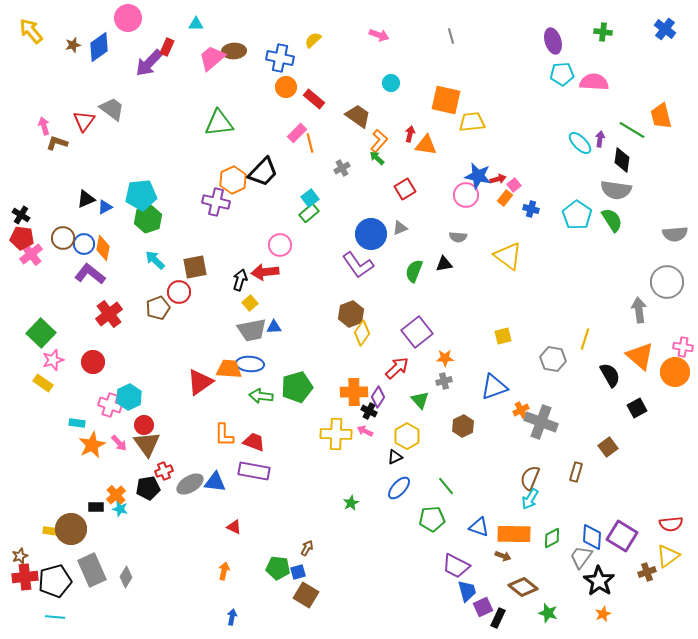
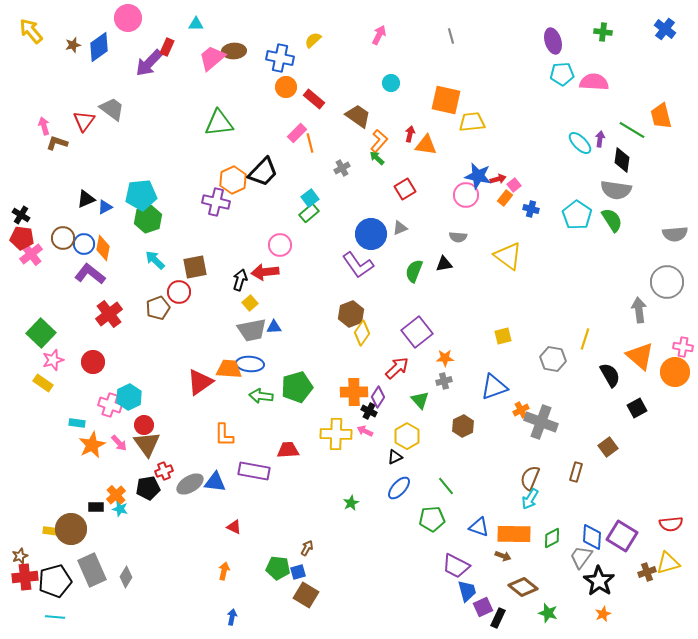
pink arrow at (379, 35): rotated 84 degrees counterclockwise
red trapezoid at (254, 442): moved 34 px right, 8 px down; rotated 25 degrees counterclockwise
yellow triangle at (668, 556): moved 7 px down; rotated 20 degrees clockwise
